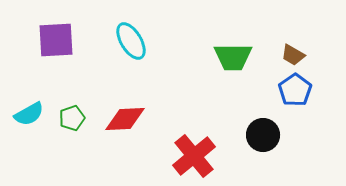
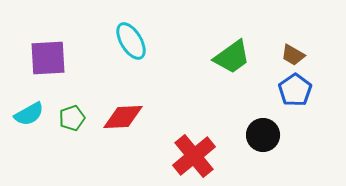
purple square: moved 8 px left, 18 px down
green trapezoid: moved 1 px left; rotated 36 degrees counterclockwise
red diamond: moved 2 px left, 2 px up
